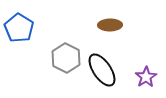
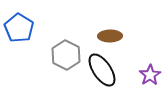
brown ellipse: moved 11 px down
gray hexagon: moved 3 px up
purple star: moved 4 px right, 2 px up
